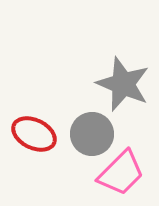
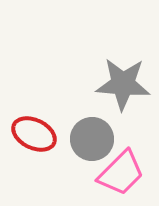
gray star: rotated 18 degrees counterclockwise
gray circle: moved 5 px down
